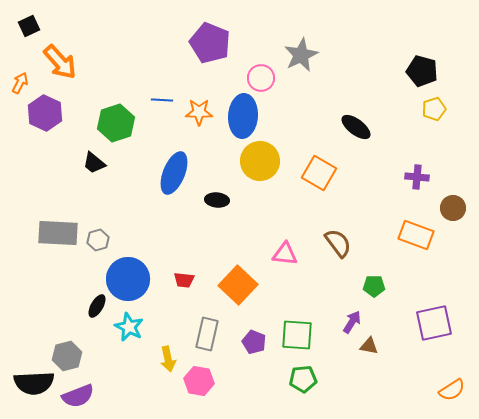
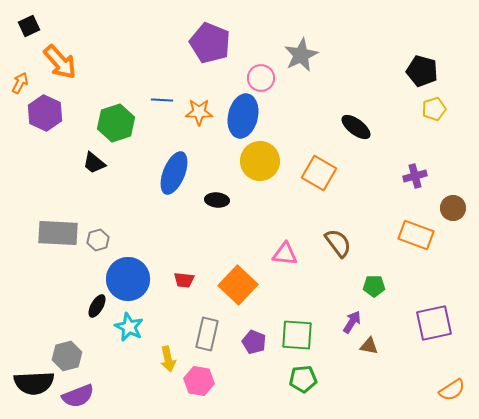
blue ellipse at (243, 116): rotated 9 degrees clockwise
purple cross at (417, 177): moved 2 px left, 1 px up; rotated 20 degrees counterclockwise
